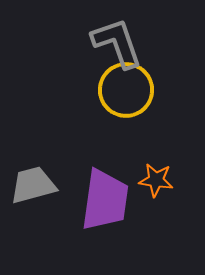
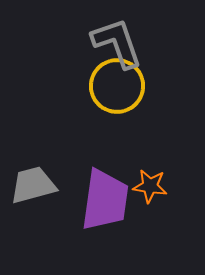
yellow circle: moved 9 px left, 4 px up
orange star: moved 6 px left, 6 px down
